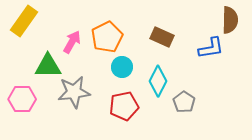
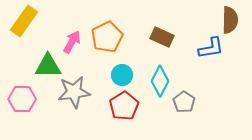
cyan circle: moved 8 px down
cyan diamond: moved 2 px right
red pentagon: rotated 20 degrees counterclockwise
